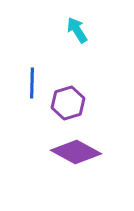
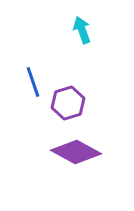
cyan arrow: moved 5 px right; rotated 12 degrees clockwise
blue line: moved 1 px right, 1 px up; rotated 20 degrees counterclockwise
